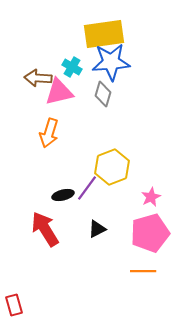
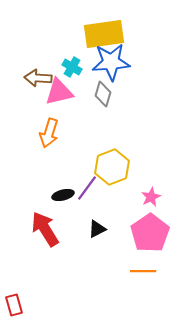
pink pentagon: rotated 18 degrees counterclockwise
